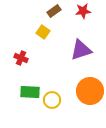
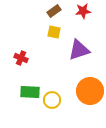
yellow square: moved 11 px right; rotated 24 degrees counterclockwise
purple triangle: moved 2 px left
